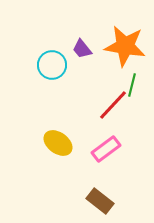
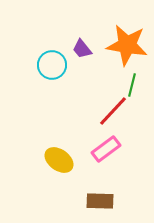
orange star: moved 2 px right, 1 px up
red line: moved 6 px down
yellow ellipse: moved 1 px right, 17 px down
brown rectangle: rotated 36 degrees counterclockwise
